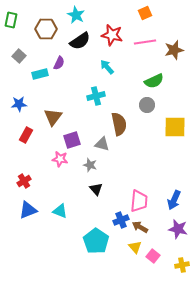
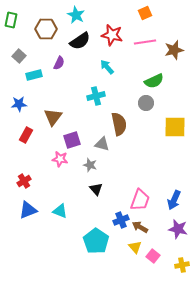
cyan rectangle: moved 6 px left, 1 px down
gray circle: moved 1 px left, 2 px up
pink trapezoid: moved 1 px right, 1 px up; rotated 15 degrees clockwise
